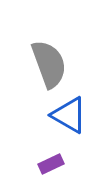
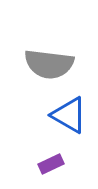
gray semicircle: rotated 117 degrees clockwise
